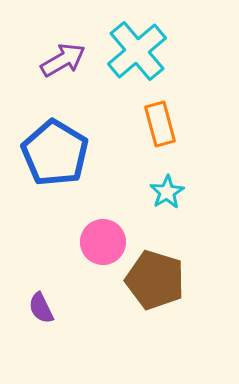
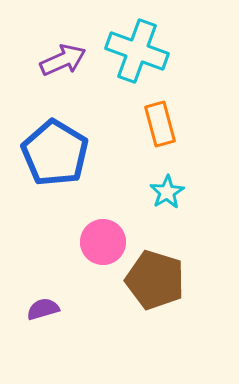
cyan cross: rotated 30 degrees counterclockwise
purple arrow: rotated 6 degrees clockwise
purple semicircle: moved 2 px right, 1 px down; rotated 100 degrees clockwise
